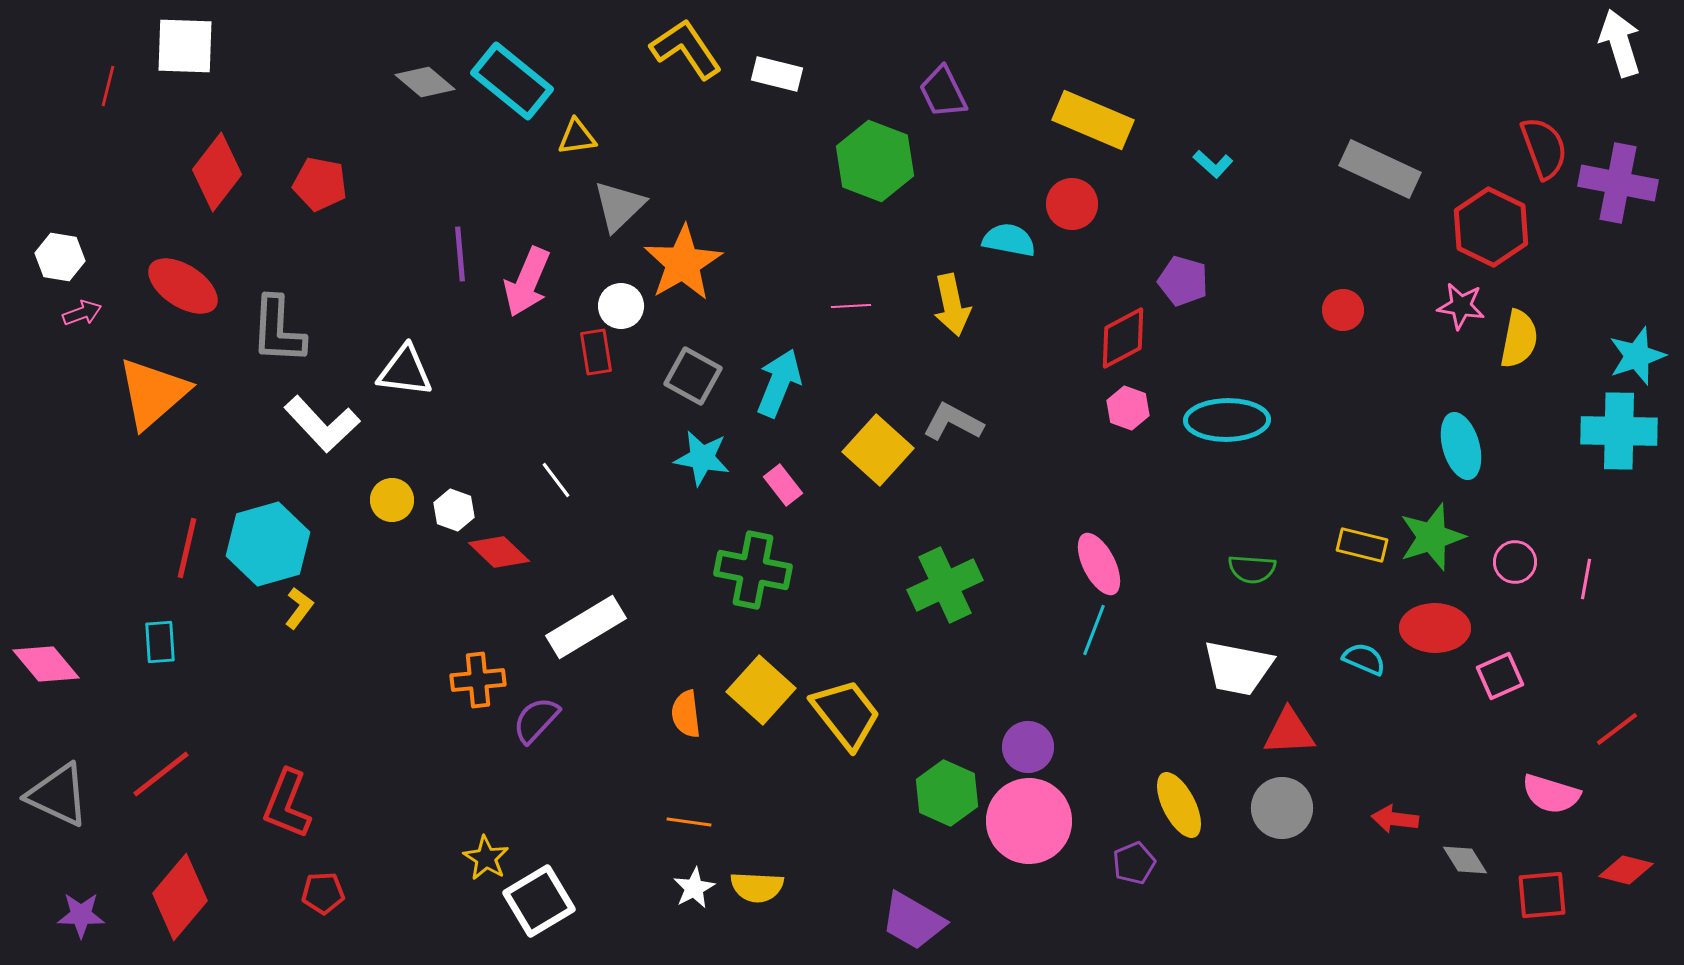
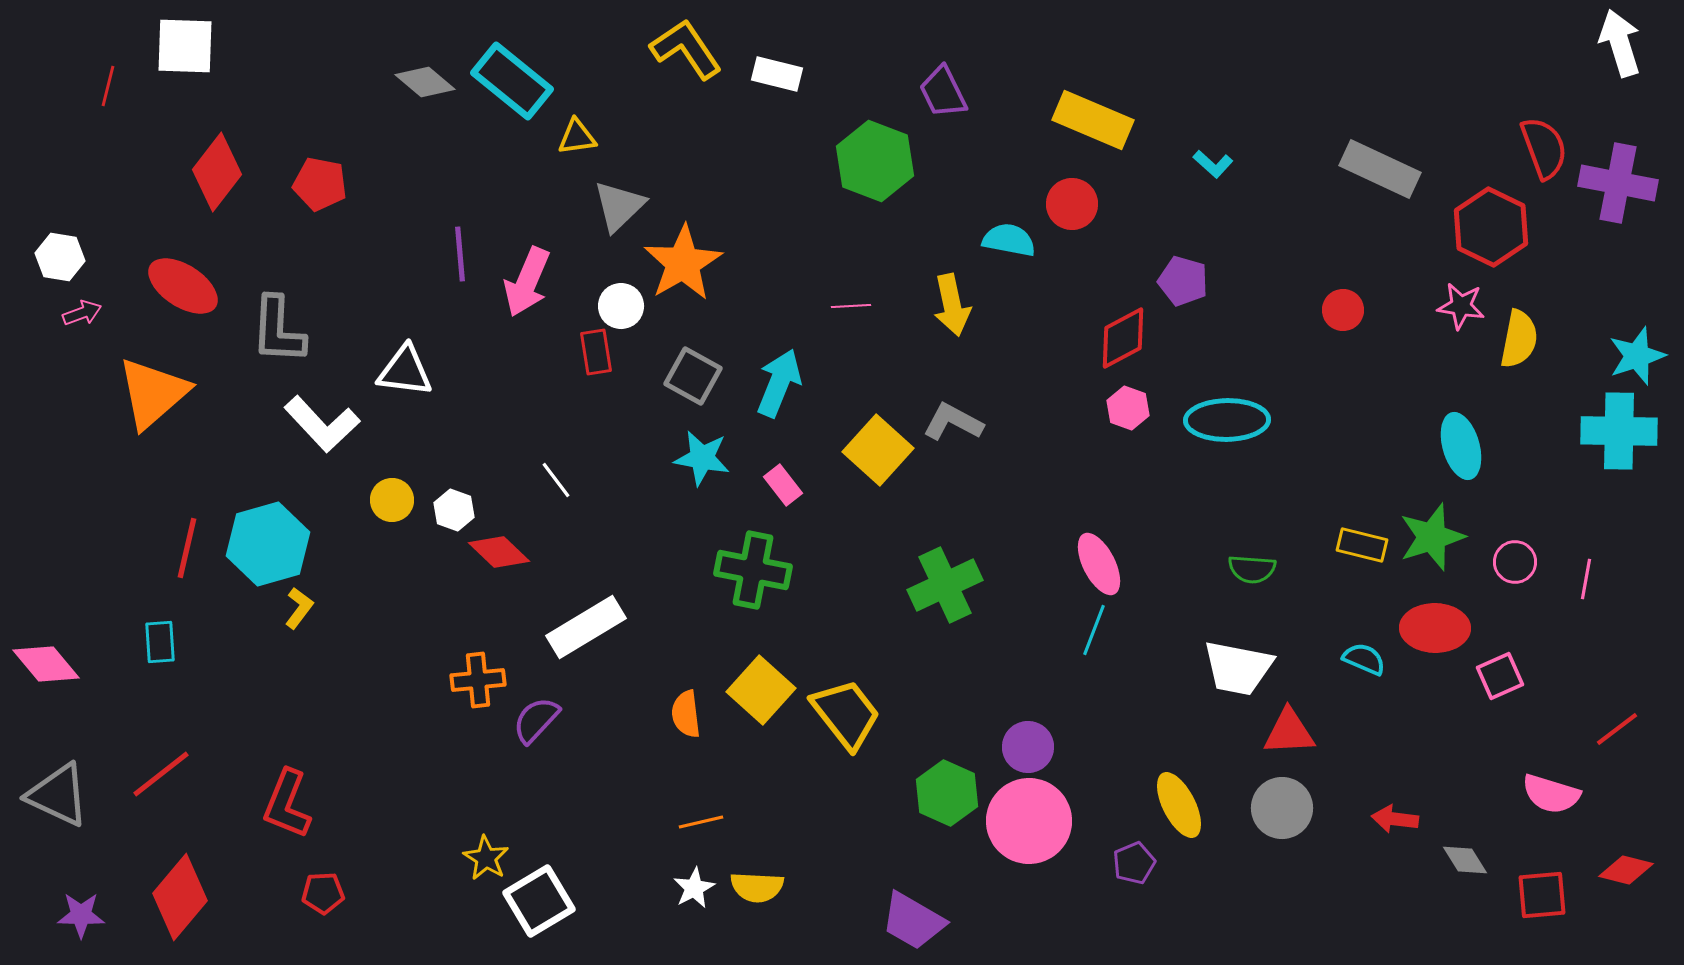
orange line at (689, 822): moved 12 px right; rotated 21 degrees counterclockwise
